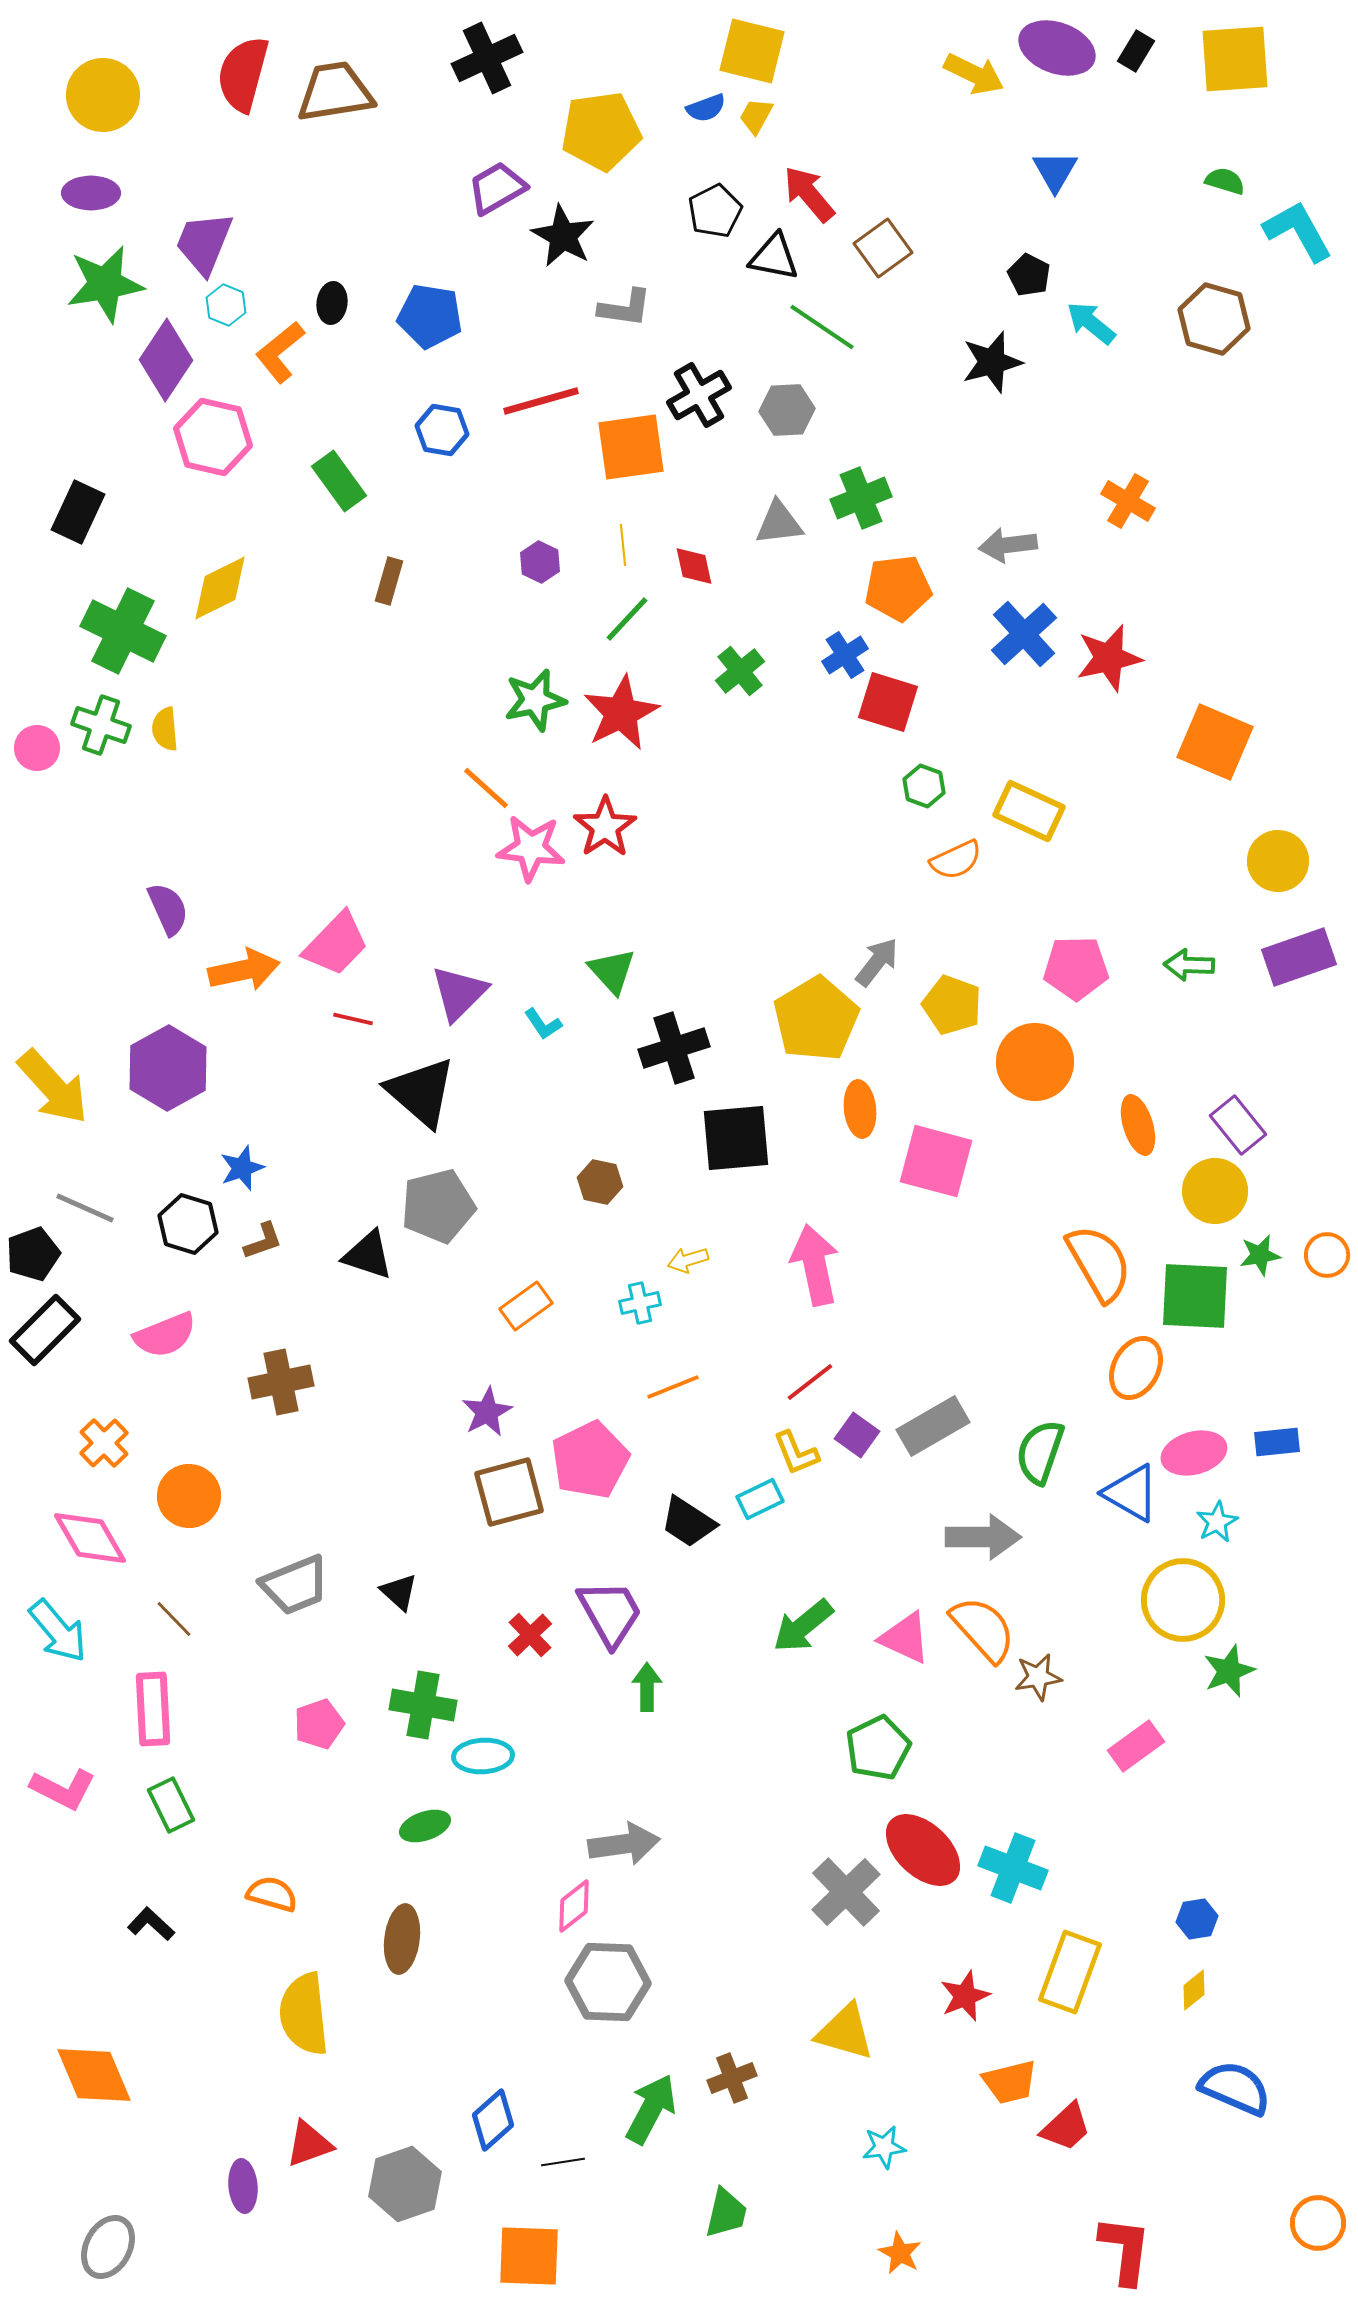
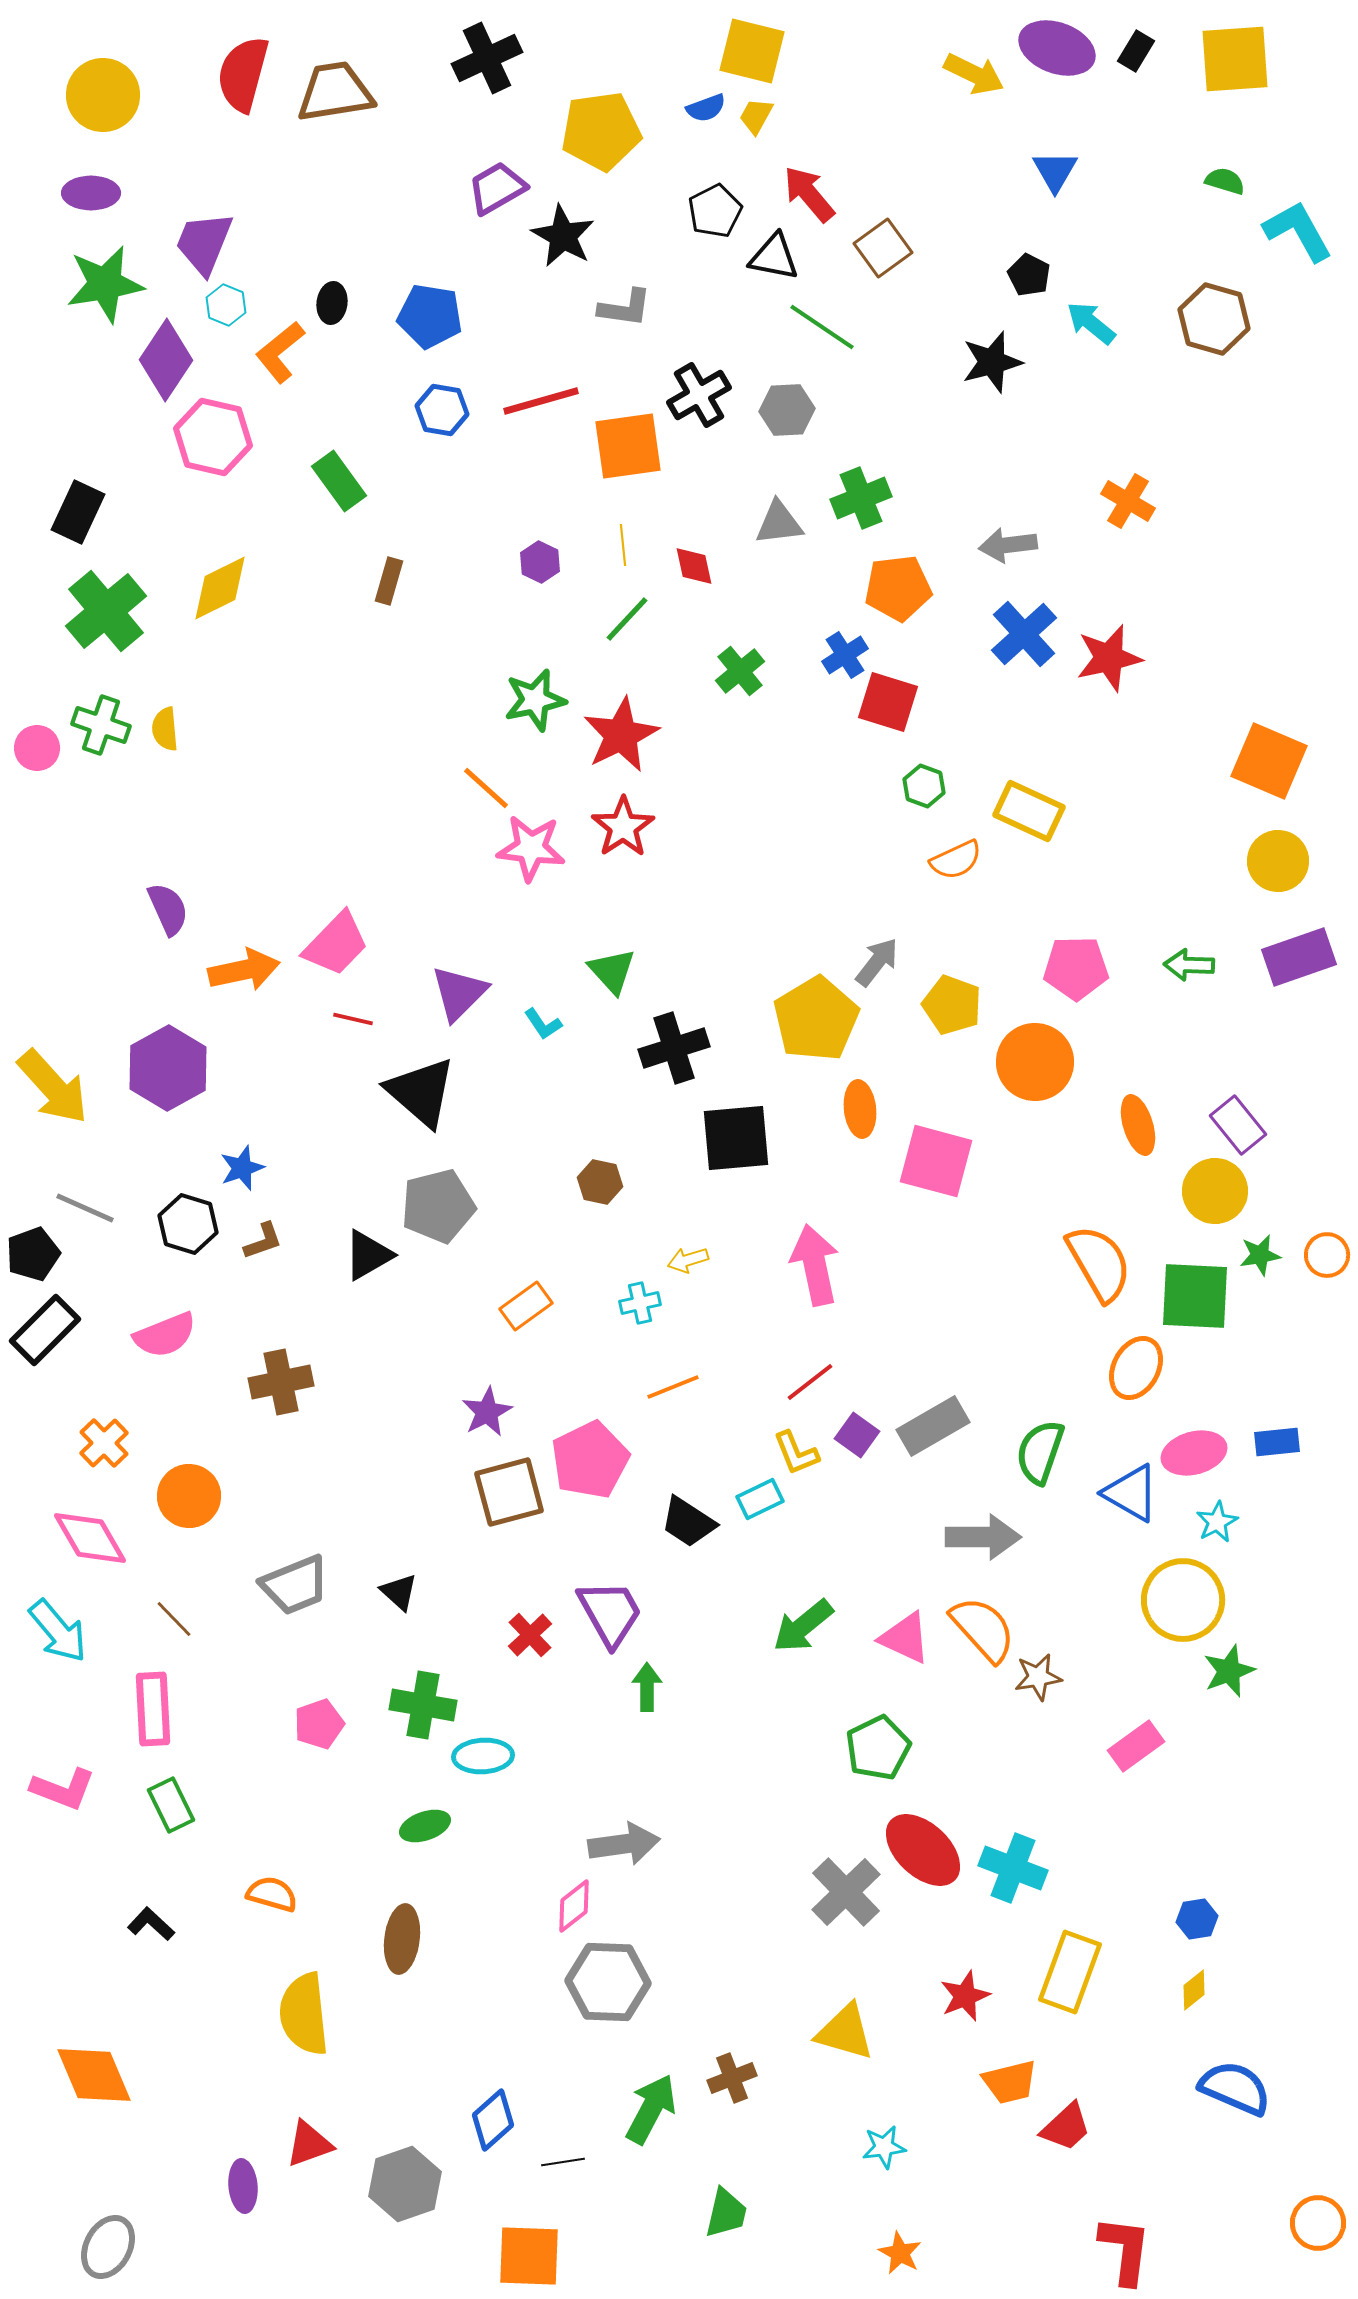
blue hexagon at (442, 430): moved 20 px up
orange square at (631, 447): moved 3 px left, 1 px up
green cross at (123, 631): moved 17 px left, 20 px up; rotated 24 degrees clockwise
red star at (621, 713): moved 22 px down
orange square at (1215, 742): moved 54 px right, 19 px down
red star at (605, 827): moved 18 px right
black triangle at (368, 1255): rotated 48 degrees counterclockwise
pink L-shape at (63, 1789): rotated 6 degrees counterclockwise
